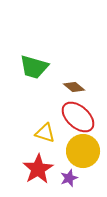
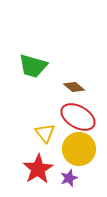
green trapezoid: moved 1 px left, 1 px up
red ellipse: rotated 12 degrees counterclockwise
yellow triangle: rotated 35 degrees clockwise
yellow circle: moved 4 px left, 2 px up
